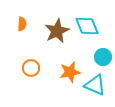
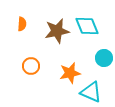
brown star: rotated 15 degrees clockwise
cyan circle: moved 1 px right, 1 px down
orange circle: moved 2 px up
orange star: moved 1 px down
cyan triangle: moved 4 px left, 7 px down
